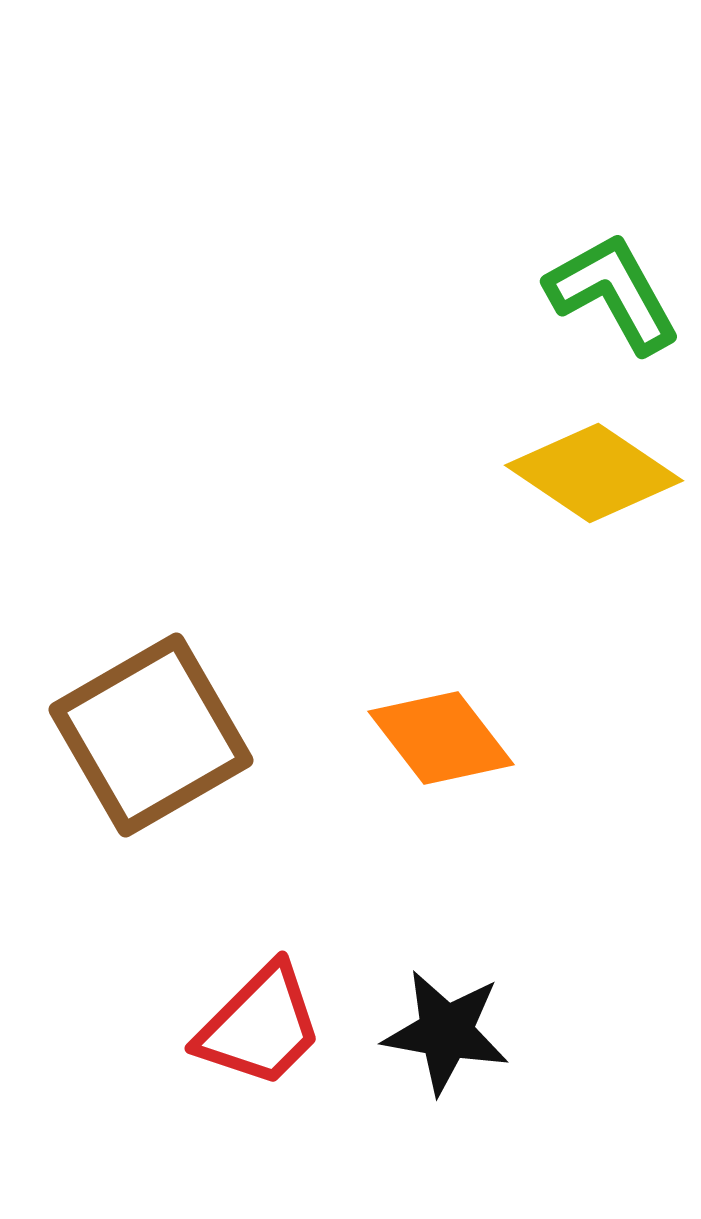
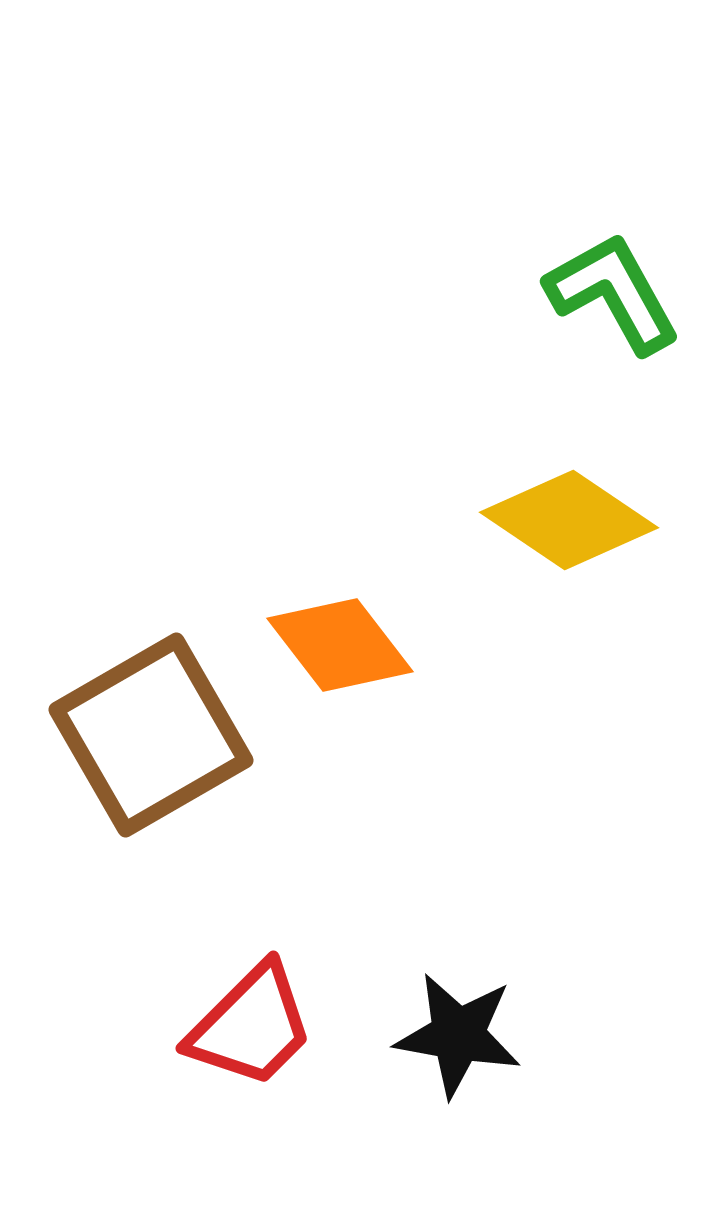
yellow diamond: moved 25 px left, 47 px down
orange diamond: moved 101 px left, 93 px up
red trapezoid: moved 9 px left
black star: moved 12 px right, 3 px down
